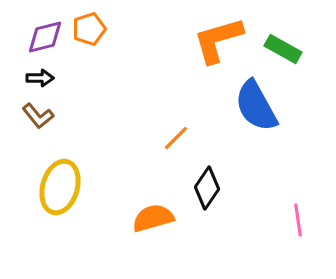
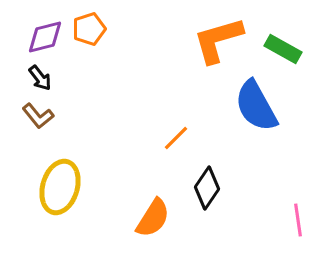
black arrow: rotated 52 degrees clockwise
orange semicircle: rotated 138 degrees clockwise
